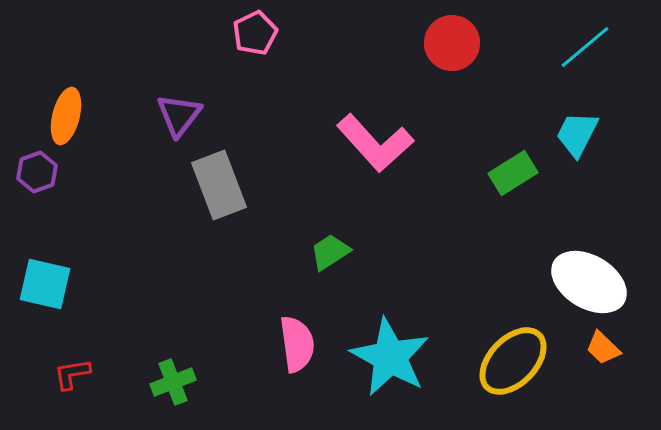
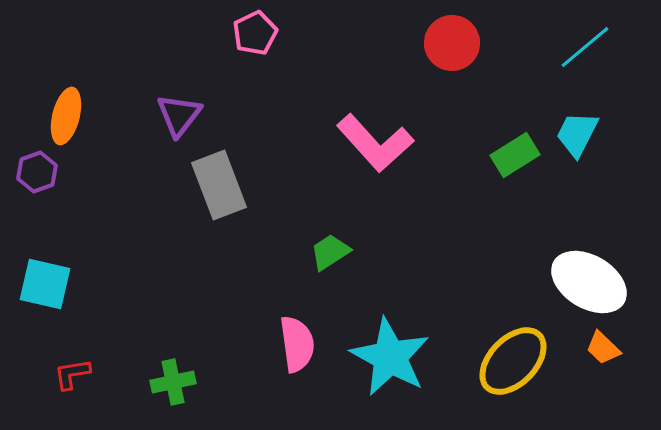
green rectangle: moved 2 px right, 18 px up
green cross: rotated 9 degrees clockwise
